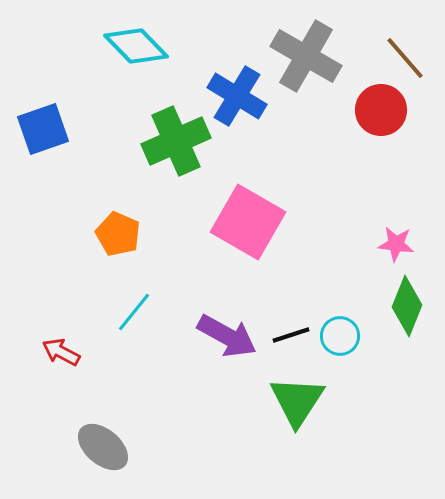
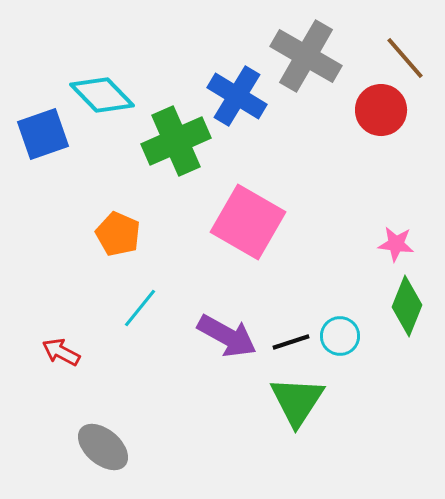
cyan diamond: moved 34 px left, 49 px down
blue square: moved 5 px down
cyan line: moved 6 px right, 4 px up
black line: moved 7 px down
